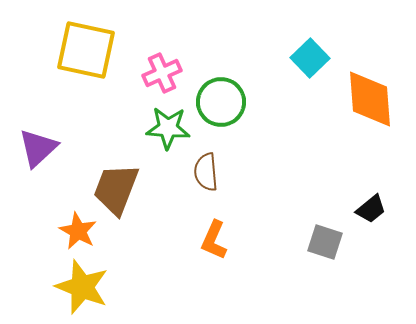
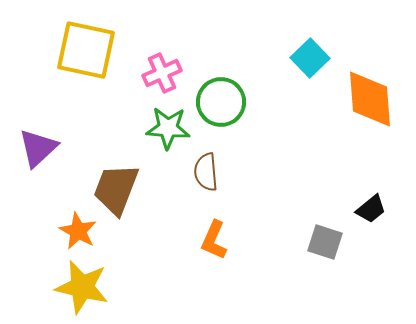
yellow star: rotated 8 degrees counterclockwise
